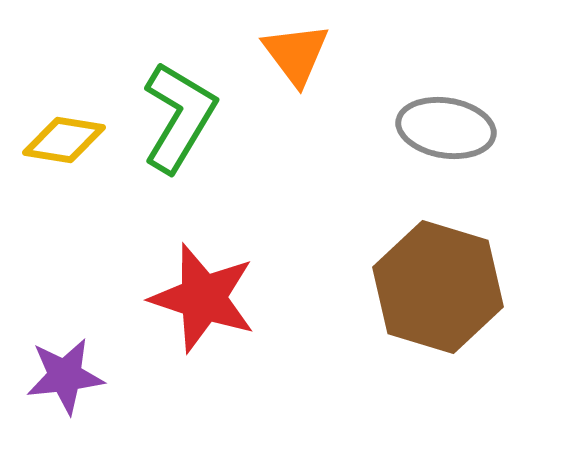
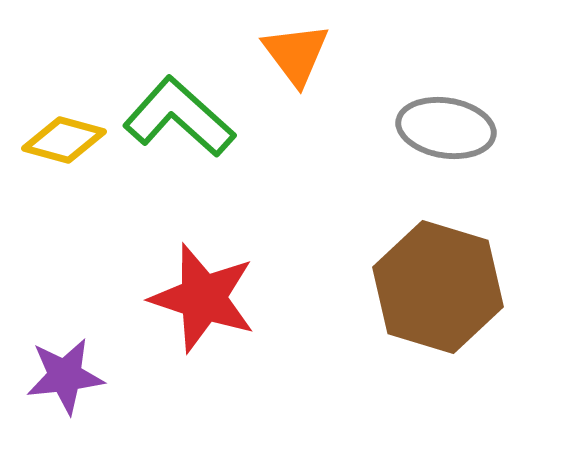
green L-shape: rotated 79 degrees counterclockwise
yellow diamond: rotated 6 degrees clockwise
